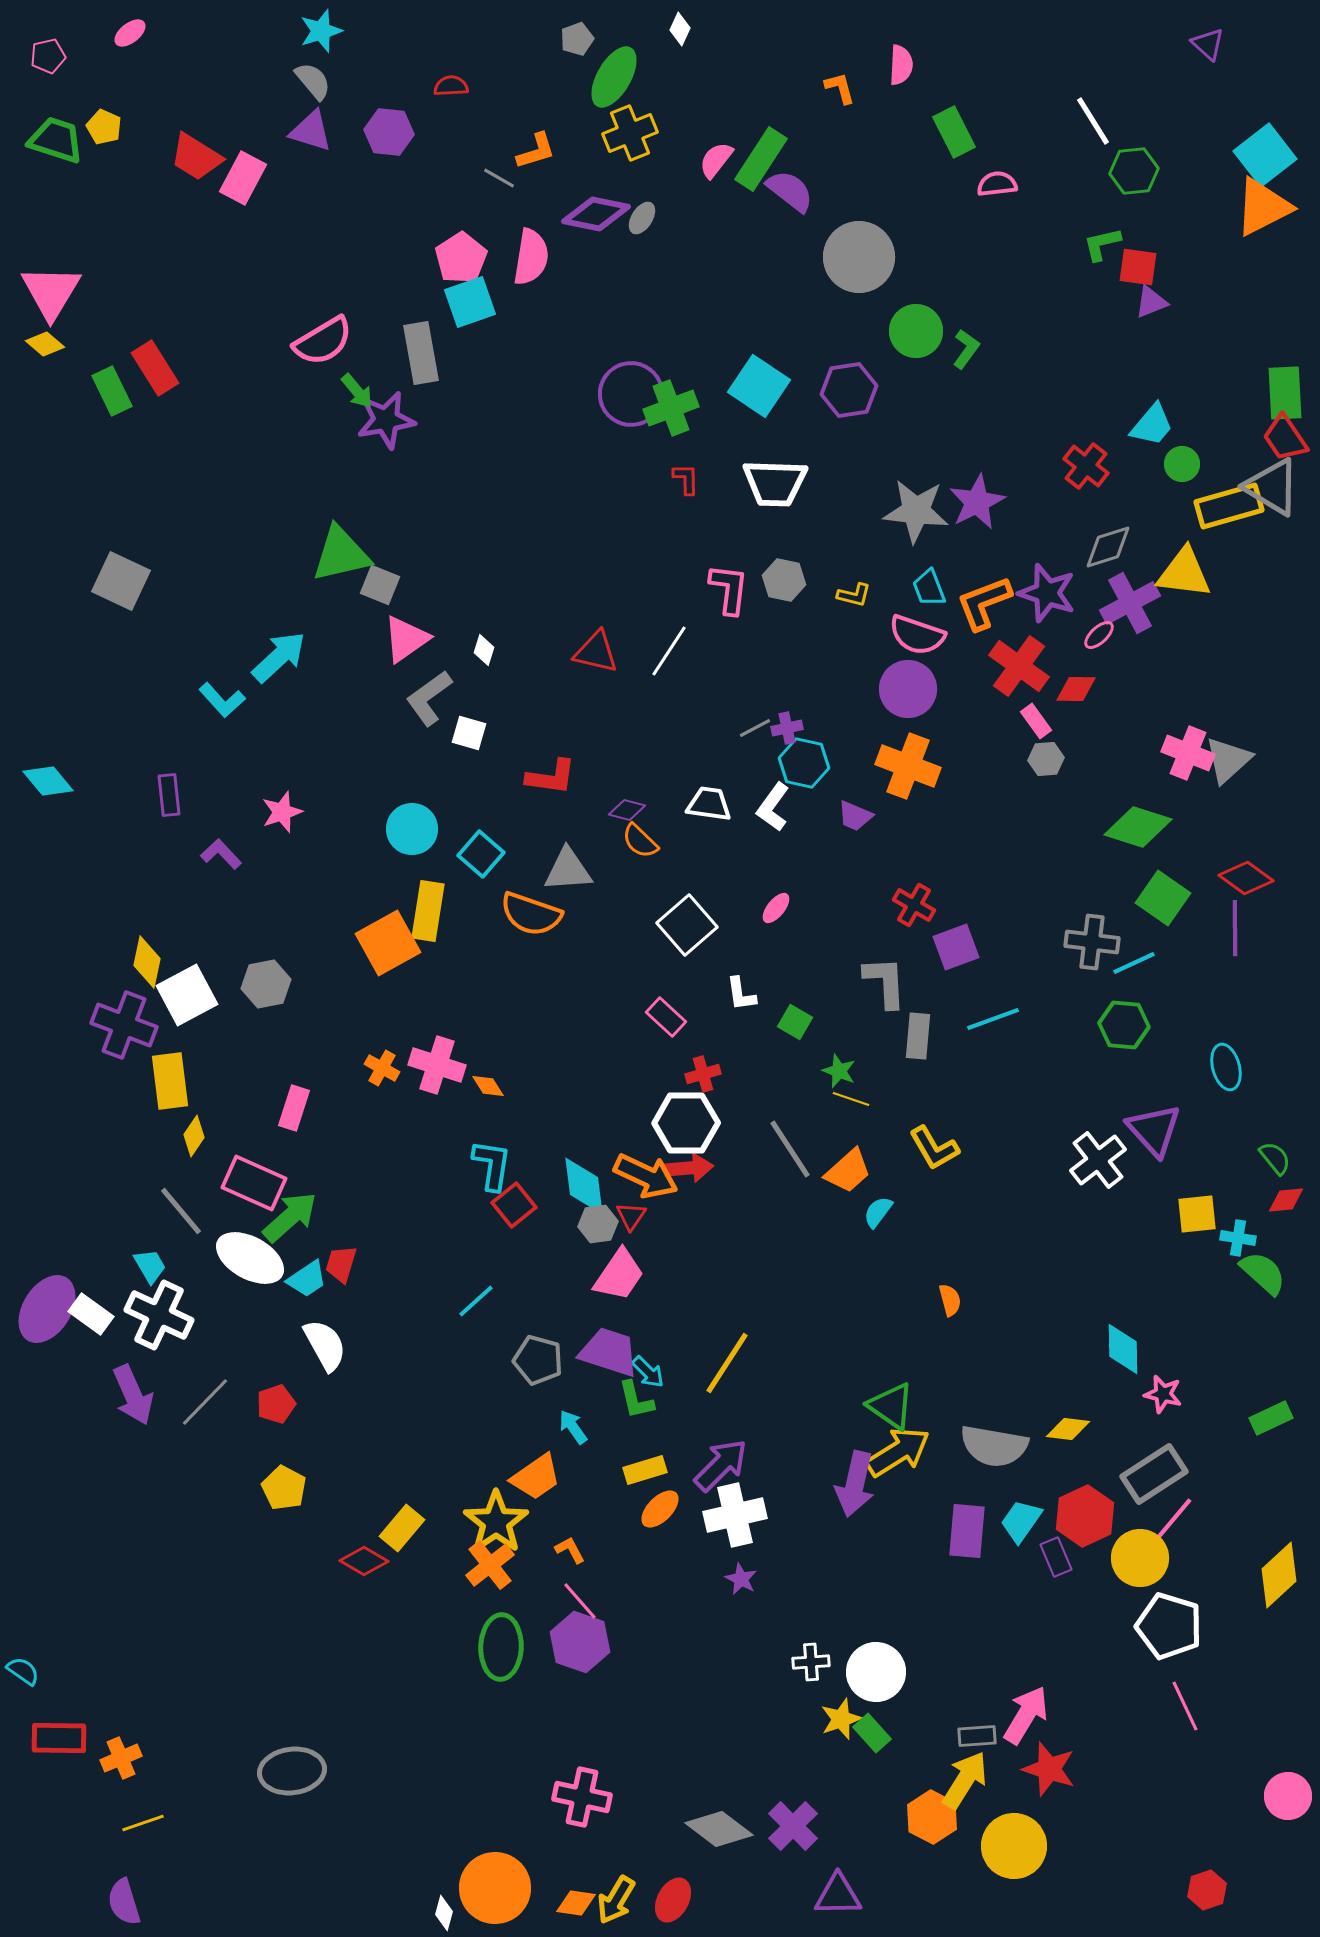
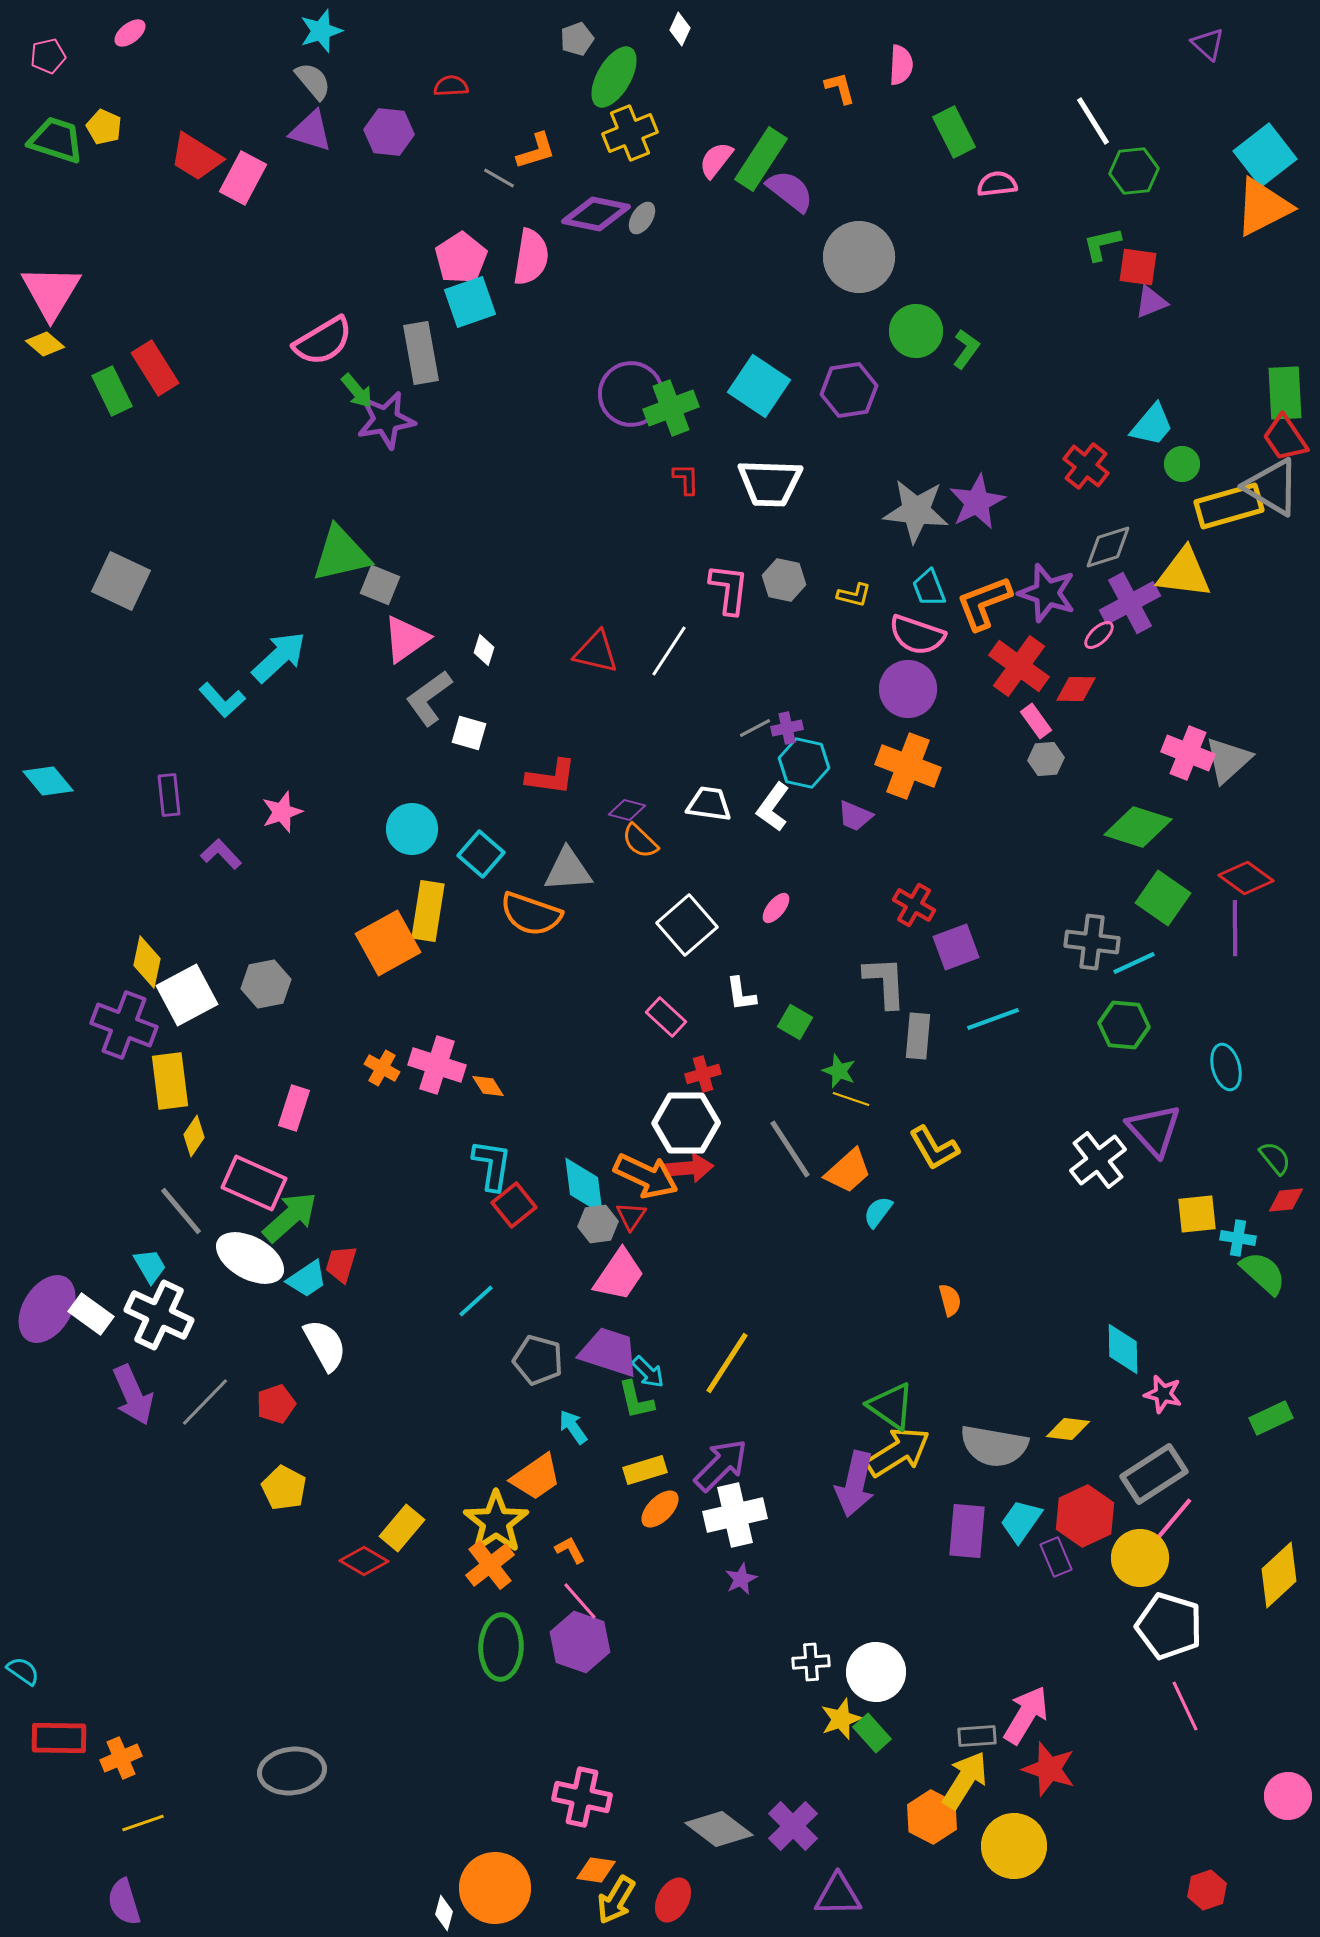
white trapezoid at (775, 483): moved 5 px left
purple star at (741, 1579): rotated 20 degrees clockwise
orange diamond at (576, 1903): moved 20 px right, 33 px up
